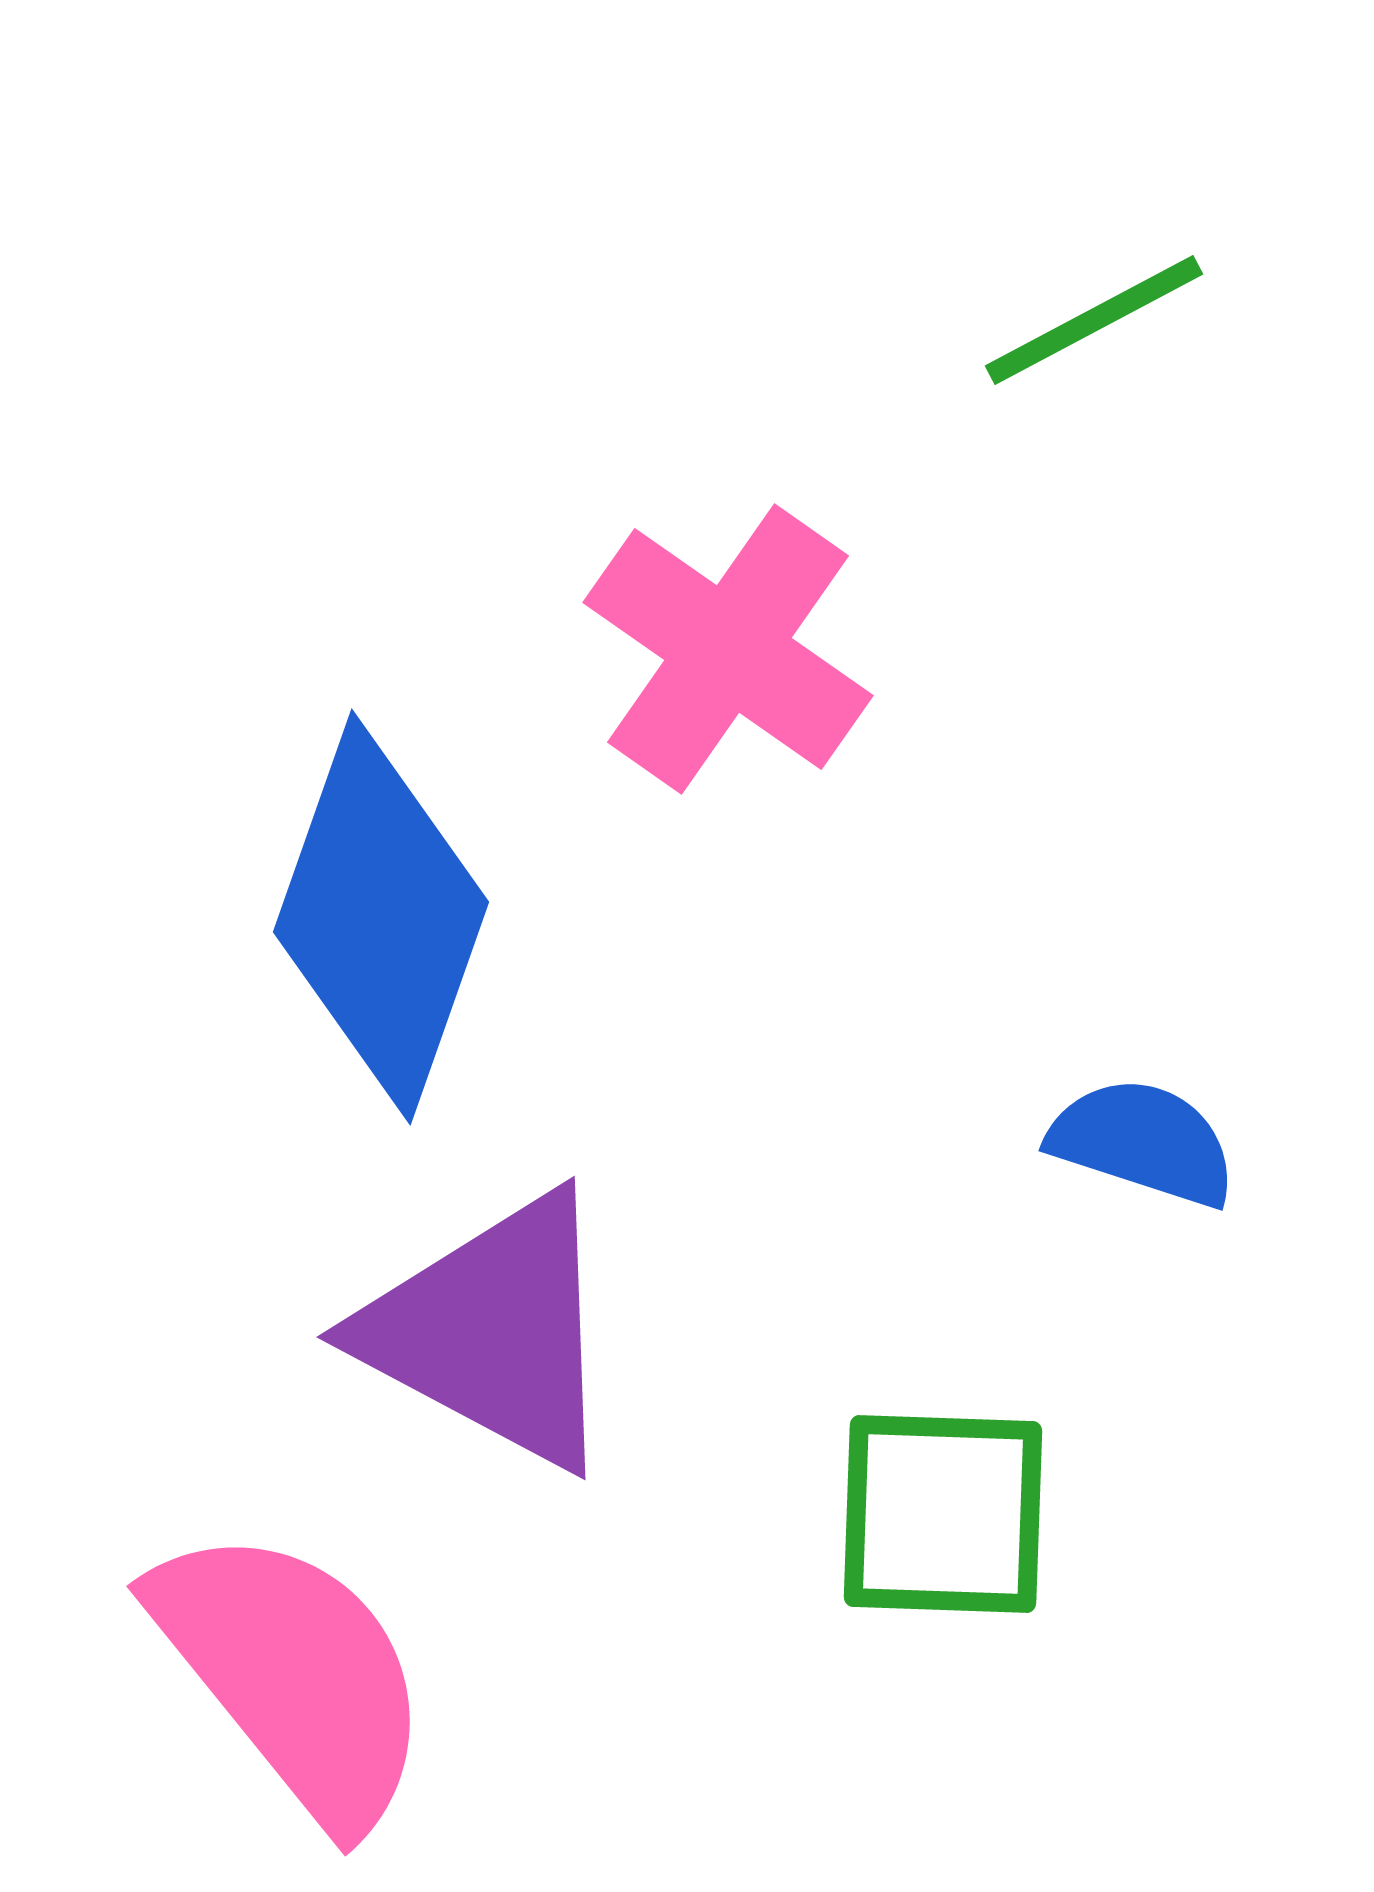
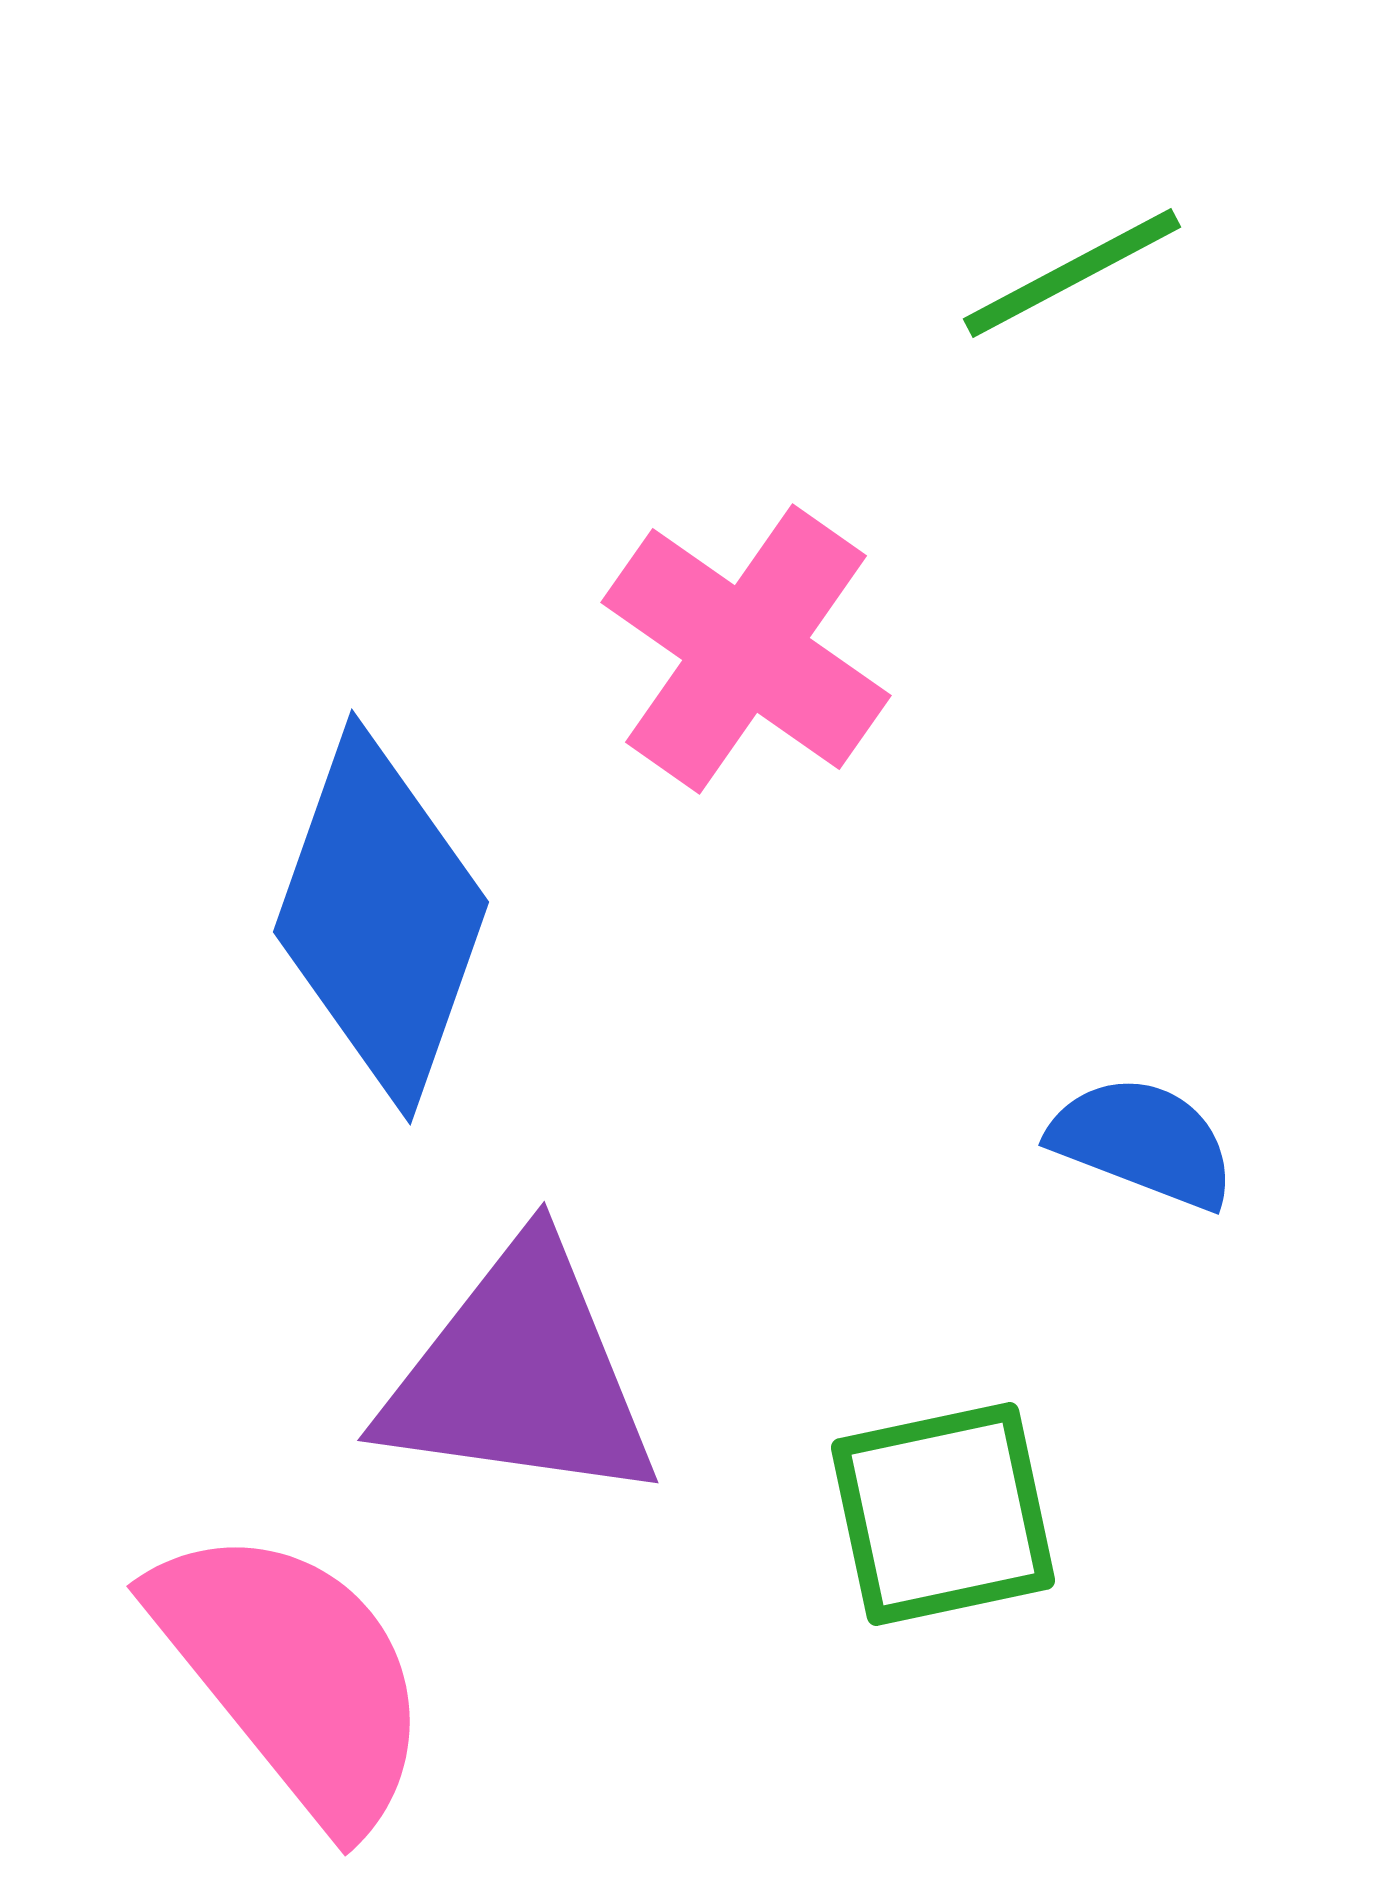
green line: moved 22 px left, 47 px up
pink cross: moved 18 px right
blue semicircle: rotated 3 degrees clockwise
purple triangle: moved 28 px right, 44 px down; rotated 20 degrees counterclockwise
green square: rotated 14 degrees counterclockwise
